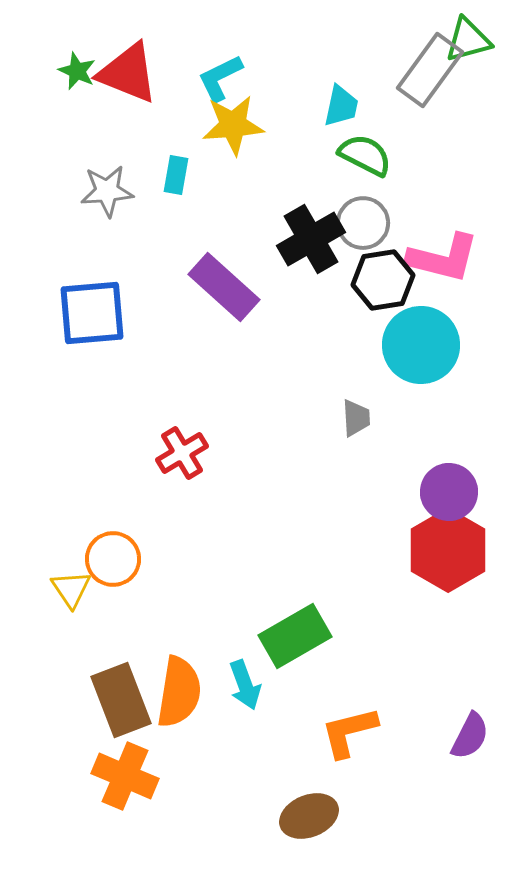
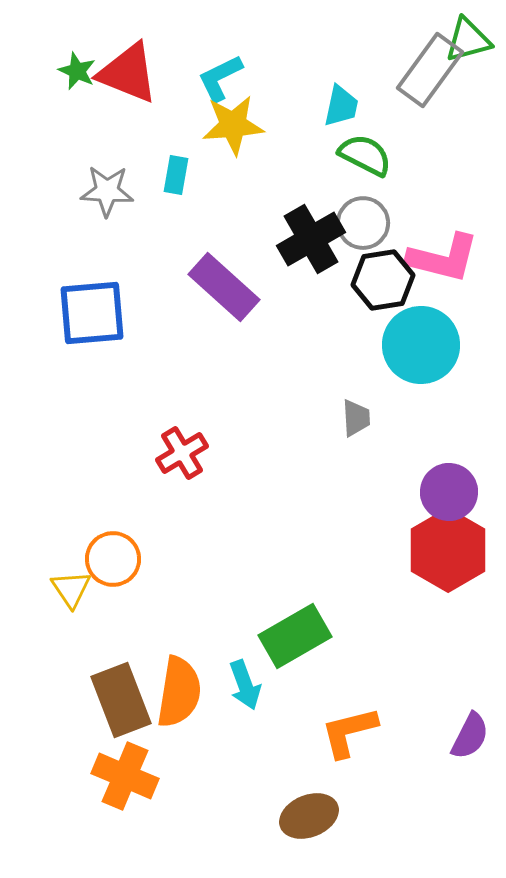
gray star: rotated 8 degrees clockwise
